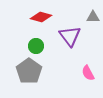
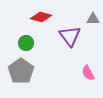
gray triangle: moved 2 px down
green circle: moved 10 px left, 3 px up
gray pentagon: moved 8 px left
